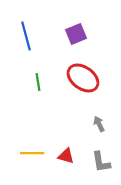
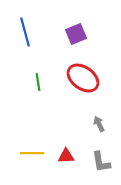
blue line: moved 1 px left, 4 px up
red triangle: rotated 18 degrees counterclockwise
